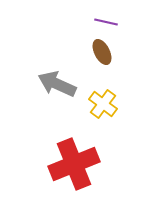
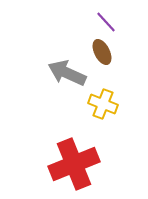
purple line: rotated 35 degrees clockwise
gray arrow: moved 10 px right, 11 px up
yellow cross: rotated 16 degrees counterclockwise
